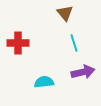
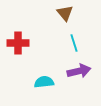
purple arrow: moved 4 px left, 1 px up
